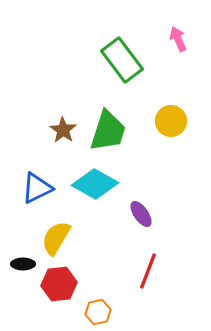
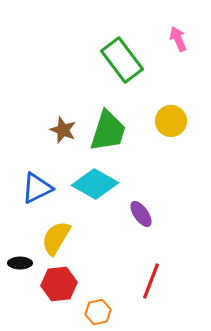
brown star: rotated 12 degrees counterclockwise
black ellipse: moved 3 px left, 1 px up
red line: moved 3 px right, 10 px down
